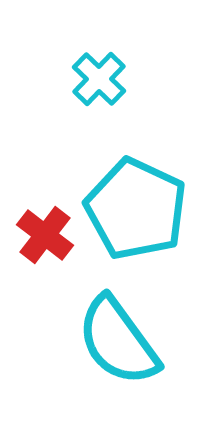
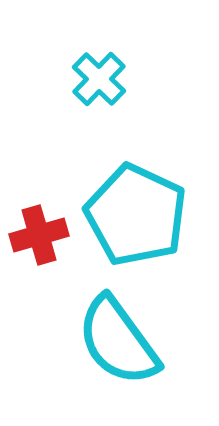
cyan pentagon: moved 6 px down
red cross: moved 6 px left; rotated 36 degrees clockwise
